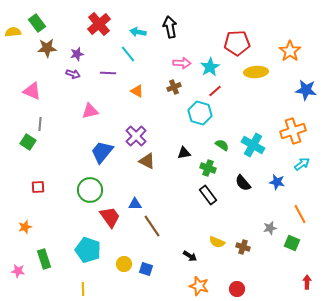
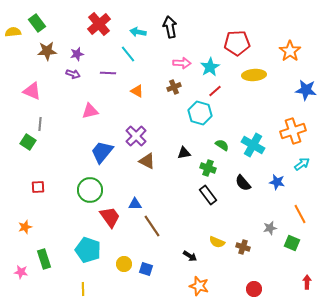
brown star at (47, 48): moved 3 px down
yellow ellipse at (256, 72): moved 2 px left, 3 px down
pink star at (18, 271): moved 3 px right, 1 px down
red circle at (237, 289): moved 17 px right
